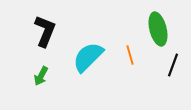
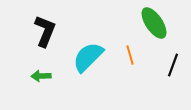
green ellipse: moved 4 px left, 6 px up; rotated 20 degrees counterclockwise
green arrow: rotated 60 degrees clockwise
